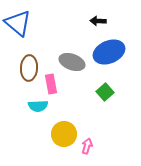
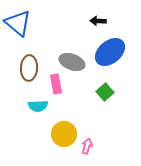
blue ellipse: moved 1 px right; rotated 16 degrees counterclockwise
pink rectangle: moved 5 px right
